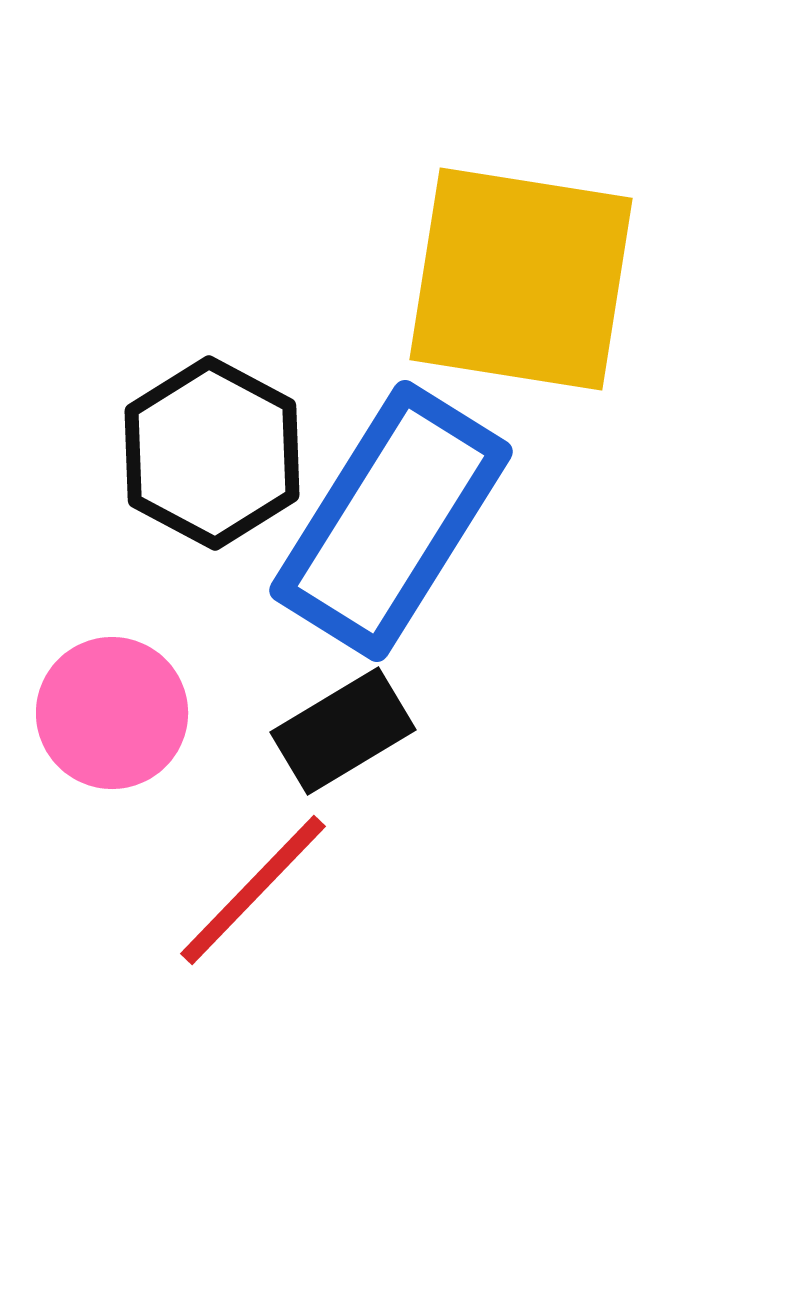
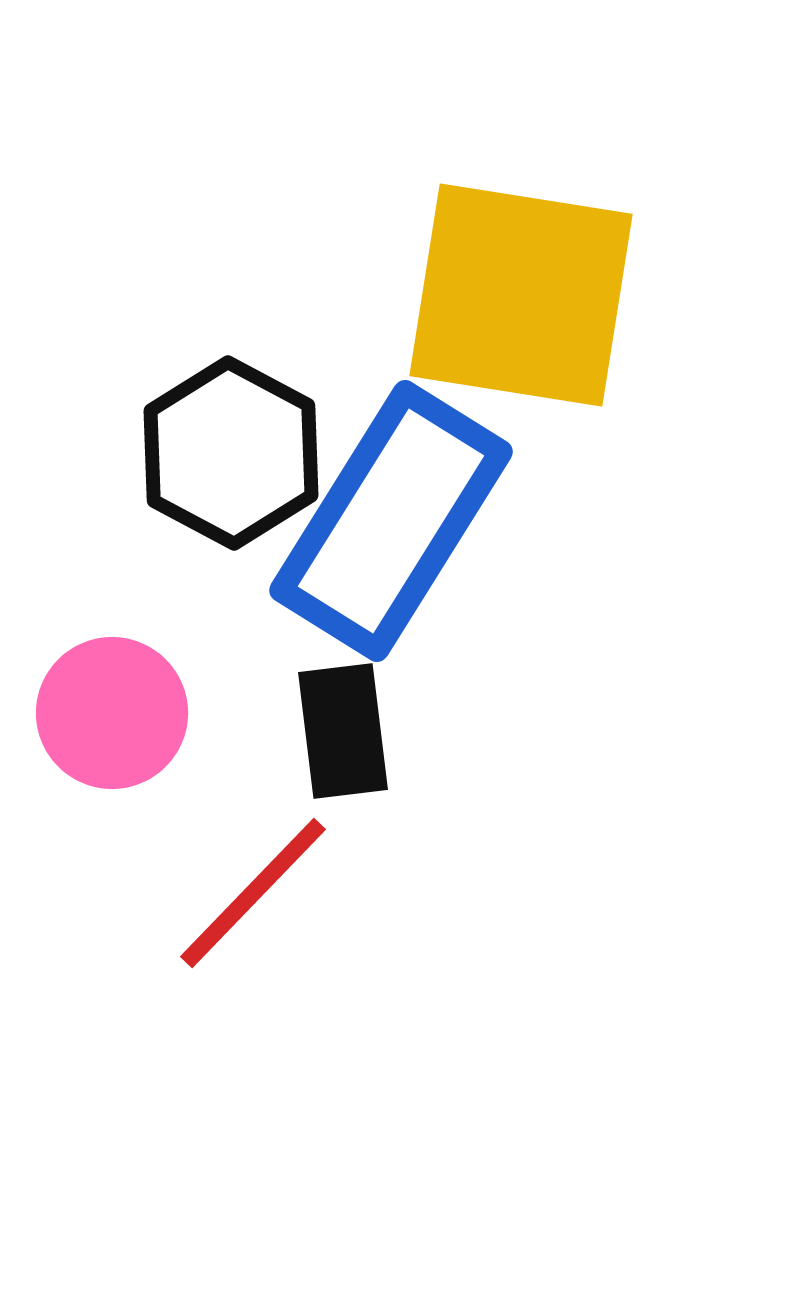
yellow square: moved 16 px down
black hexagon: moved 19 px right
black rectangle: rotated 66 degrees counterclockwise
red line: moved 3 px down
